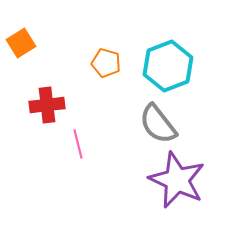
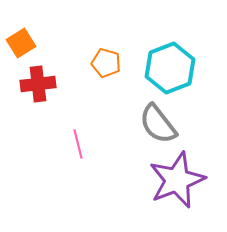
cyan hexagon: moved 2 px right, 2 px down
red cross: moved 9 px left, 21 px up
purple star: rotated 26 degrees clockwise
